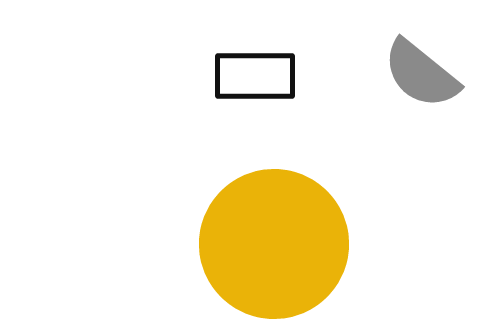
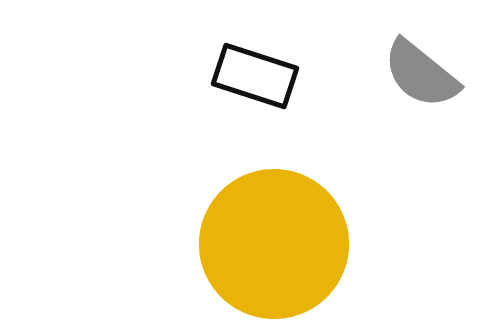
black rectangle: rotated 18 degrees clockwise
